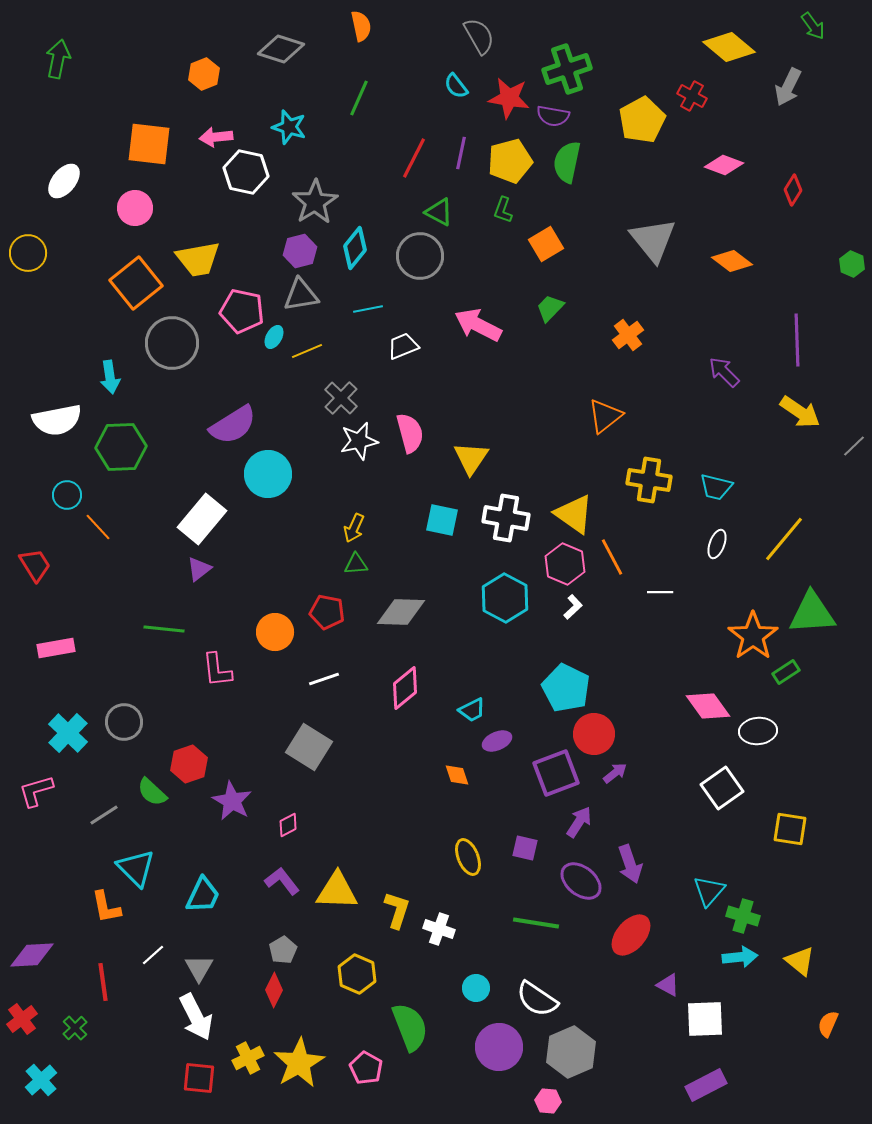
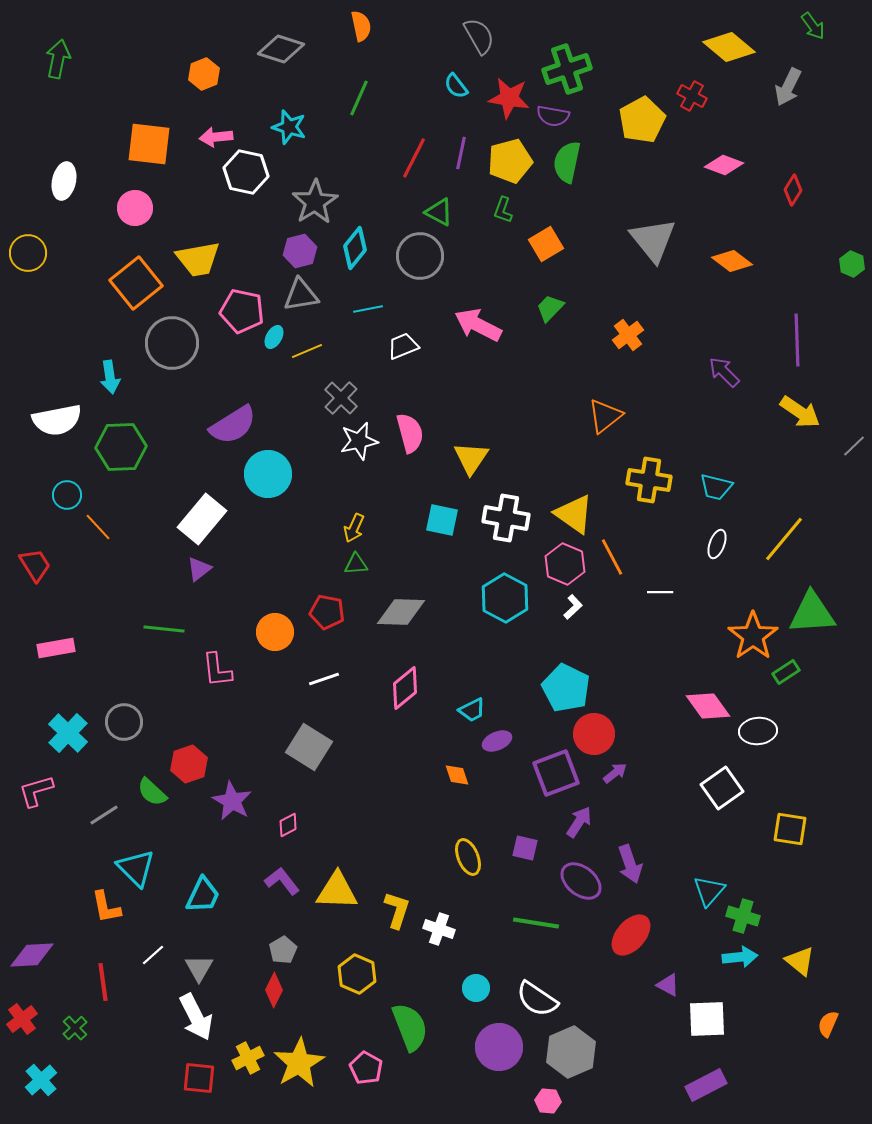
white ellipse at (64, 181): rotated 27 degrees counterclockwise
white square at (705, 1019): moved 2 px right
